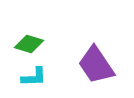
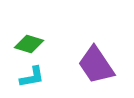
cyan L-shape: moved 2 px left; rotated 8 degrees counterclockwise
